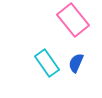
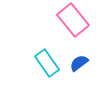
blue semicircle: moved 3 px right; rotated 30 degrees clockwise
